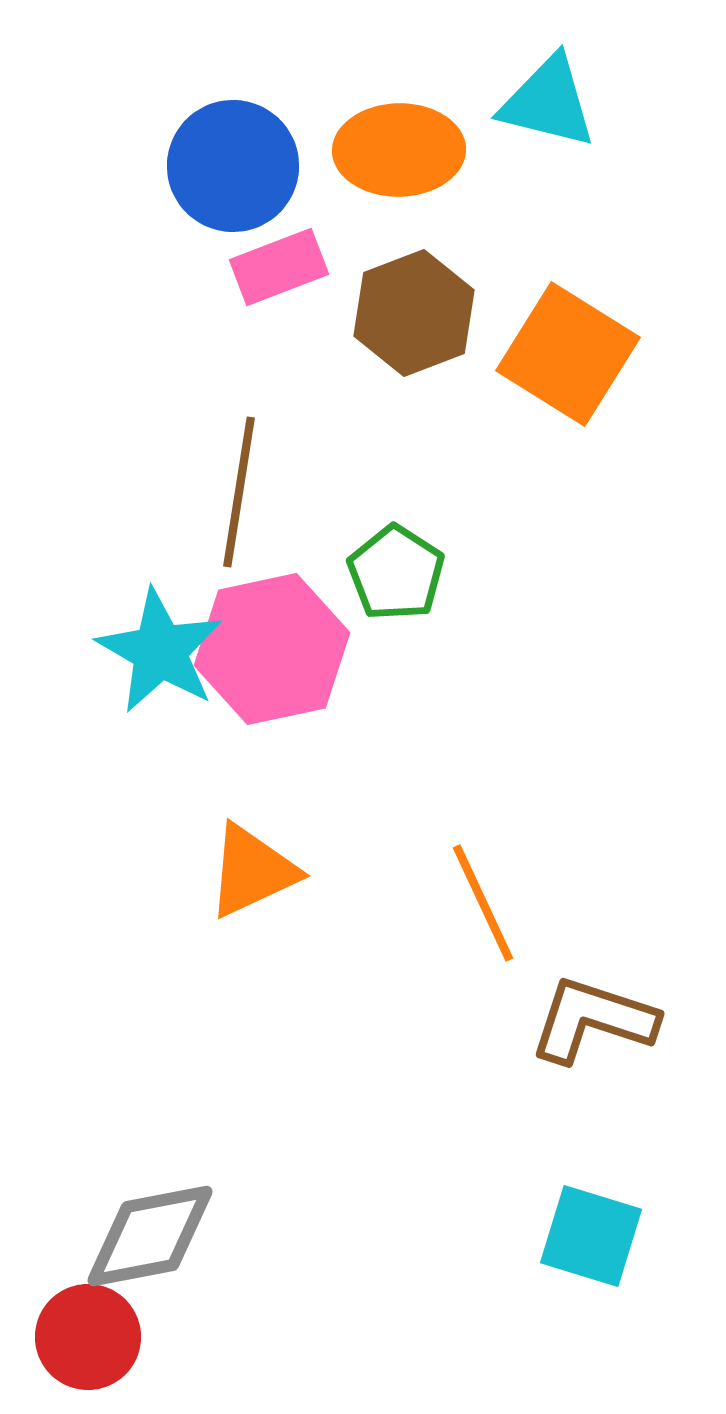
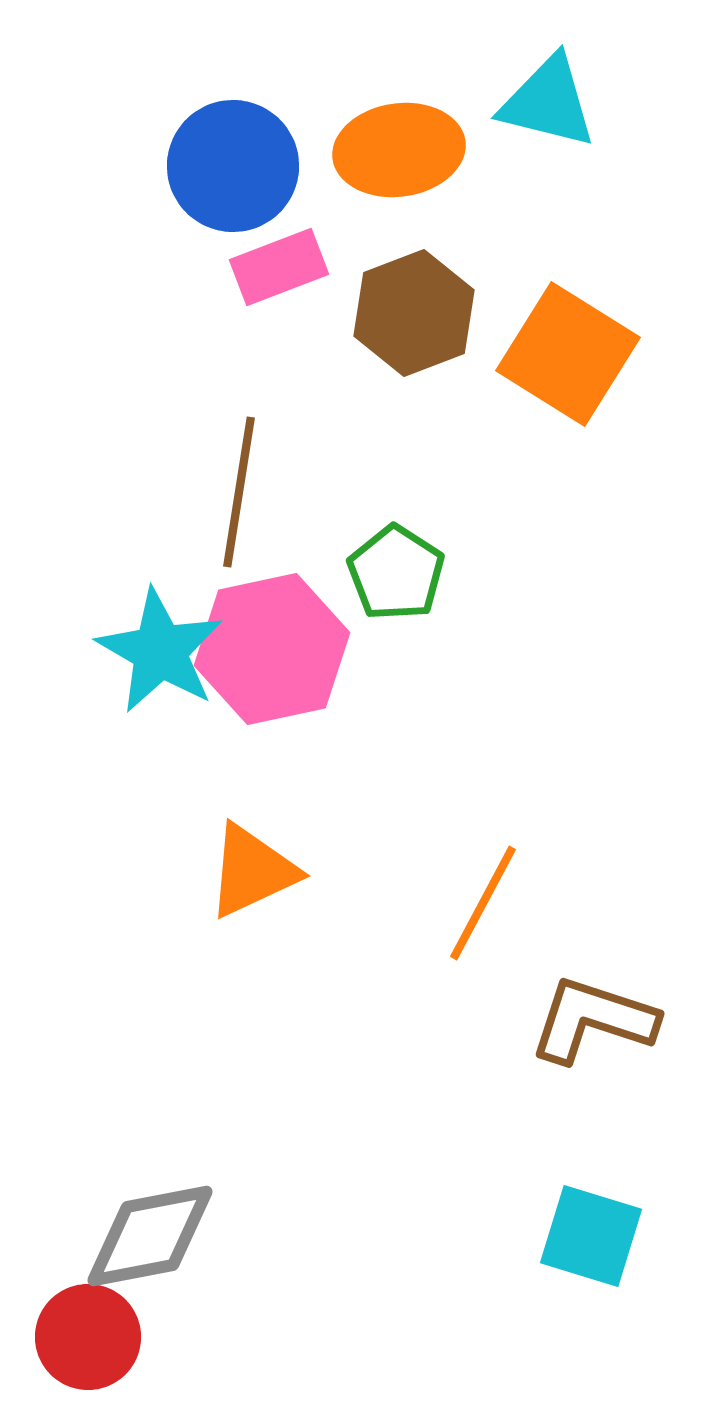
orange ellipse: rotated 7 degrees counterclockwise
orange line: rotated 53 degrees clockwise
